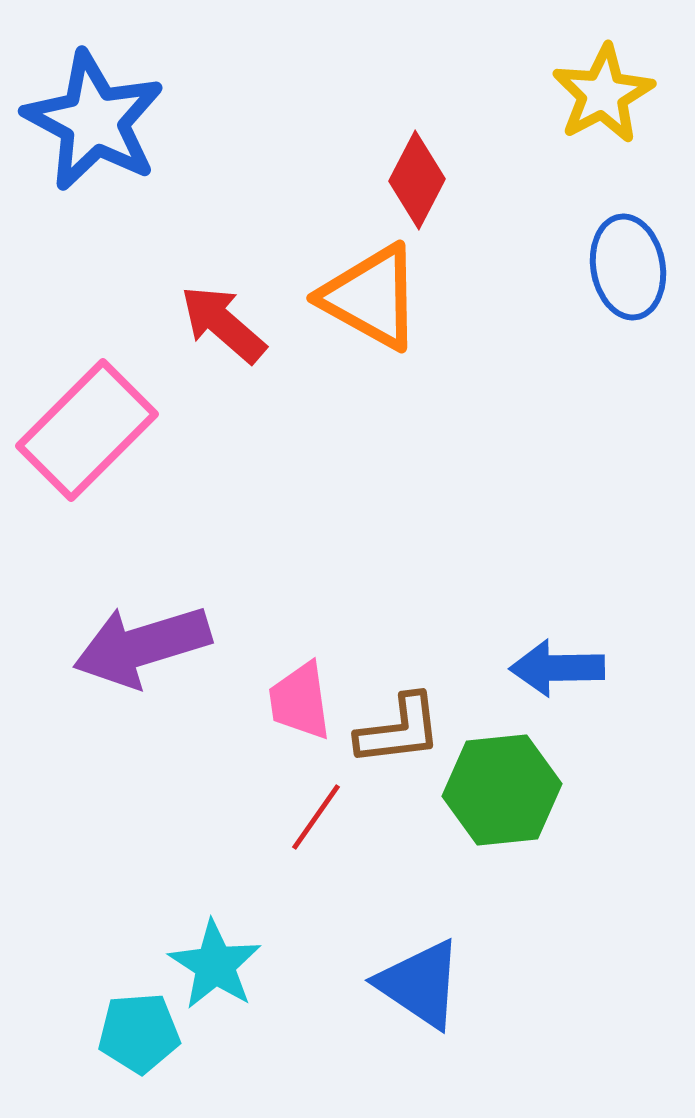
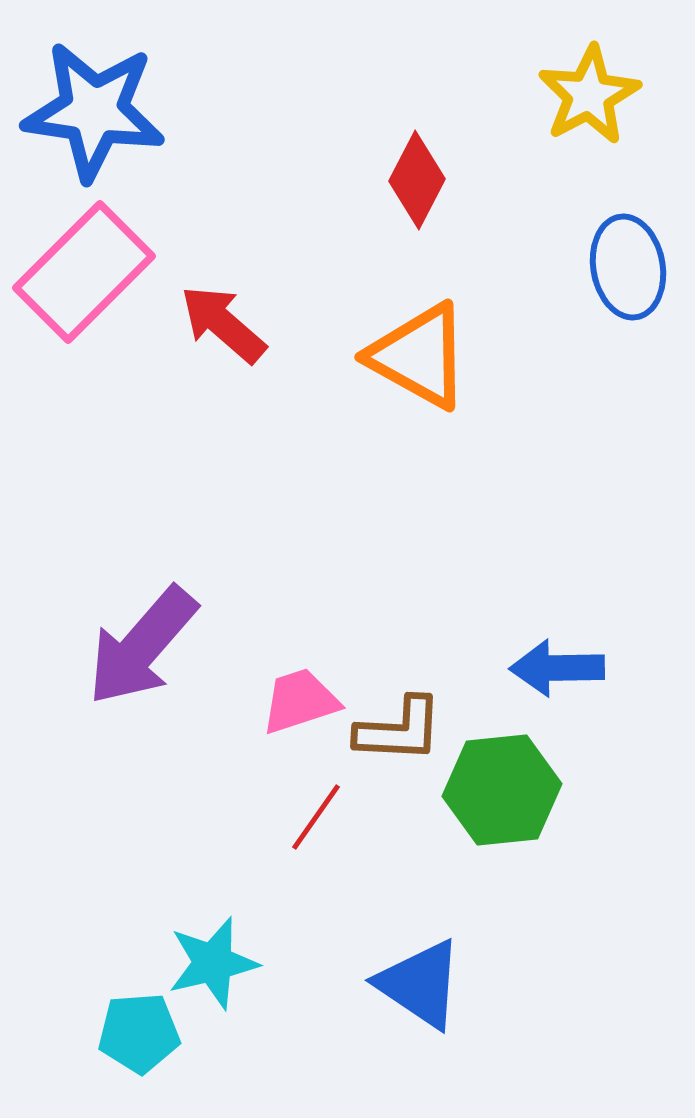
yellow star: moved 14 px left, 1 px down
blue star: moved 10 px up; rotated 20 degrees counterclockwise
orange triangle: moved 48 px right, 59 px down
pink rectangle: moved 3 px left, 158 px up
purple arrow: rotated 32 degrees counterclockwise
pink trapezoid: rotated 80 degrees clockwise
brown L-shape: rotated 10 degrees clockwise
cyan star: moved 2 px left, 2 px up; rotated 26 degrees clockwise
